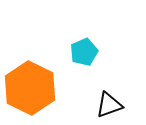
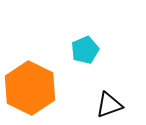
cyan pentagon: moved 1 px right, 2 px up
